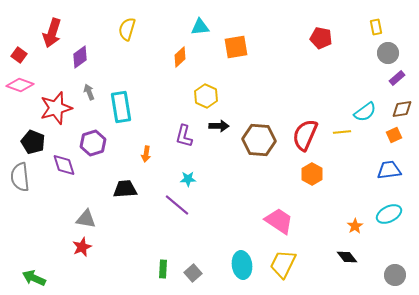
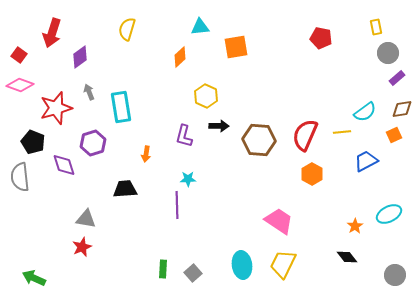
blue trapezoid at (389, 170): moved 23 px left, 9 px up; rotated 20 degrees counterclockwise
purple line at (177, 205): rotated 48 degrees clockwise
